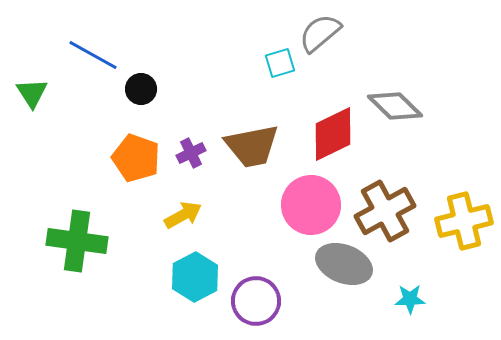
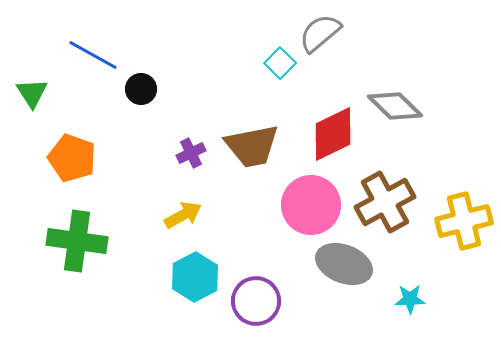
cyan square: rotated 28 degrees counterclockwise
orange pentagon: moved 64 px left
brown cross: moved 9 px up
